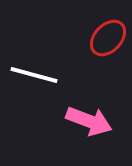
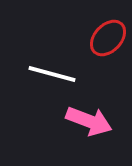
white line: moved 18 px right, 1 px up
